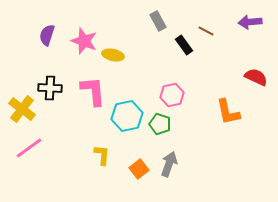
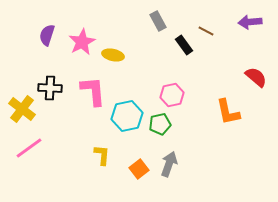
pink star: moved 2 px left, 1 px down; rotated 24 degrees clockwise
red semicircle: rotated 15 degrees clockwise
green pentagon: rotated 30 degrees counterclockwise
